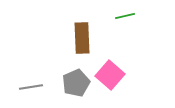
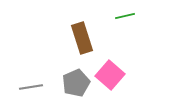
brown rectangle: rotated 16 degrees counterclockwise
